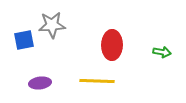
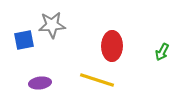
red ellipse: moved 1 px down
green arrow: rotated 108 degrees clockwise
yellow line: moved 1 px up; rotated 16 degrees clockwise
